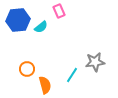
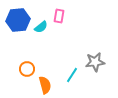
pink rectangle: moved 5 px down; rotated 32 degrees clockwise
